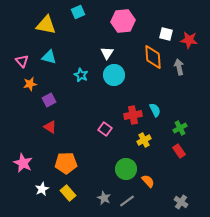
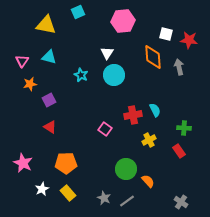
pink triangle: rotated 16 degrees clockwise
green cross: moved 4 px right; rotated 32 degrees clockwise
yellow cross: moved 5 px right
